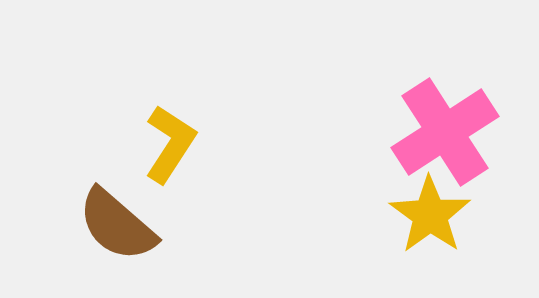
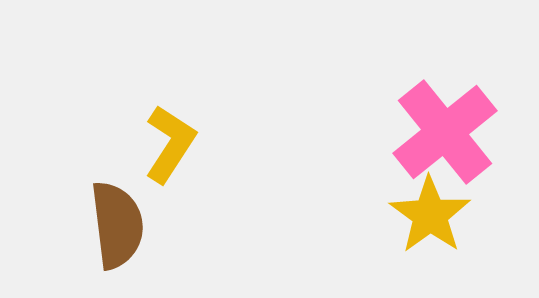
pink cross: rotated 6 degrees counterclockwise
brown semicircle: rotated 138 degrees counterclockwise
